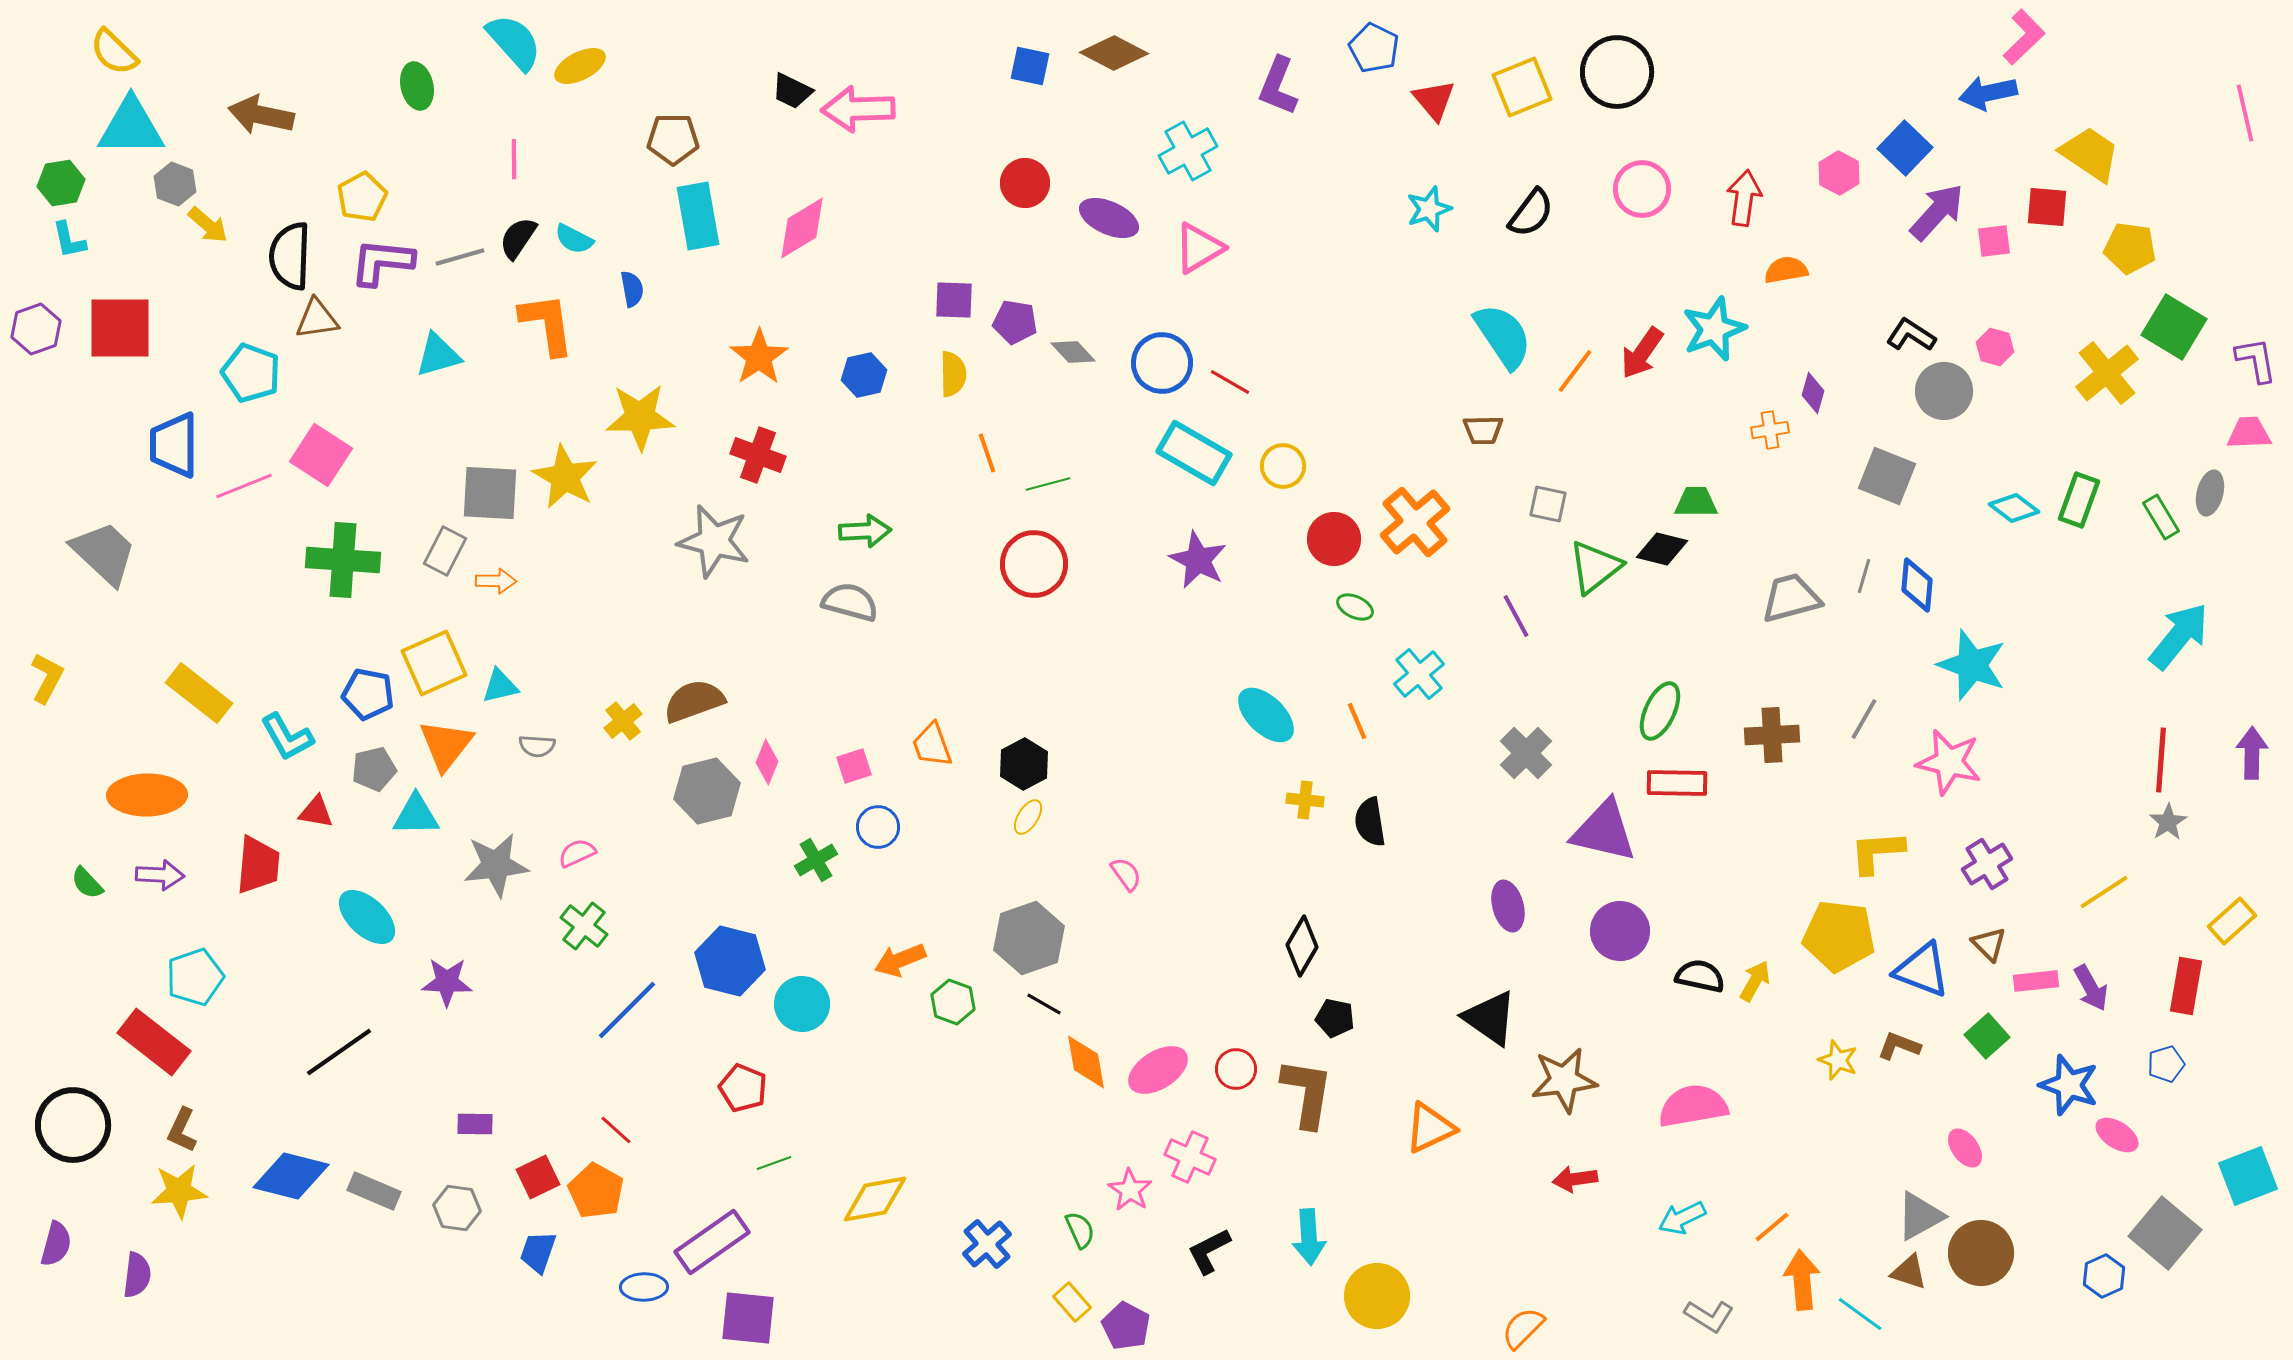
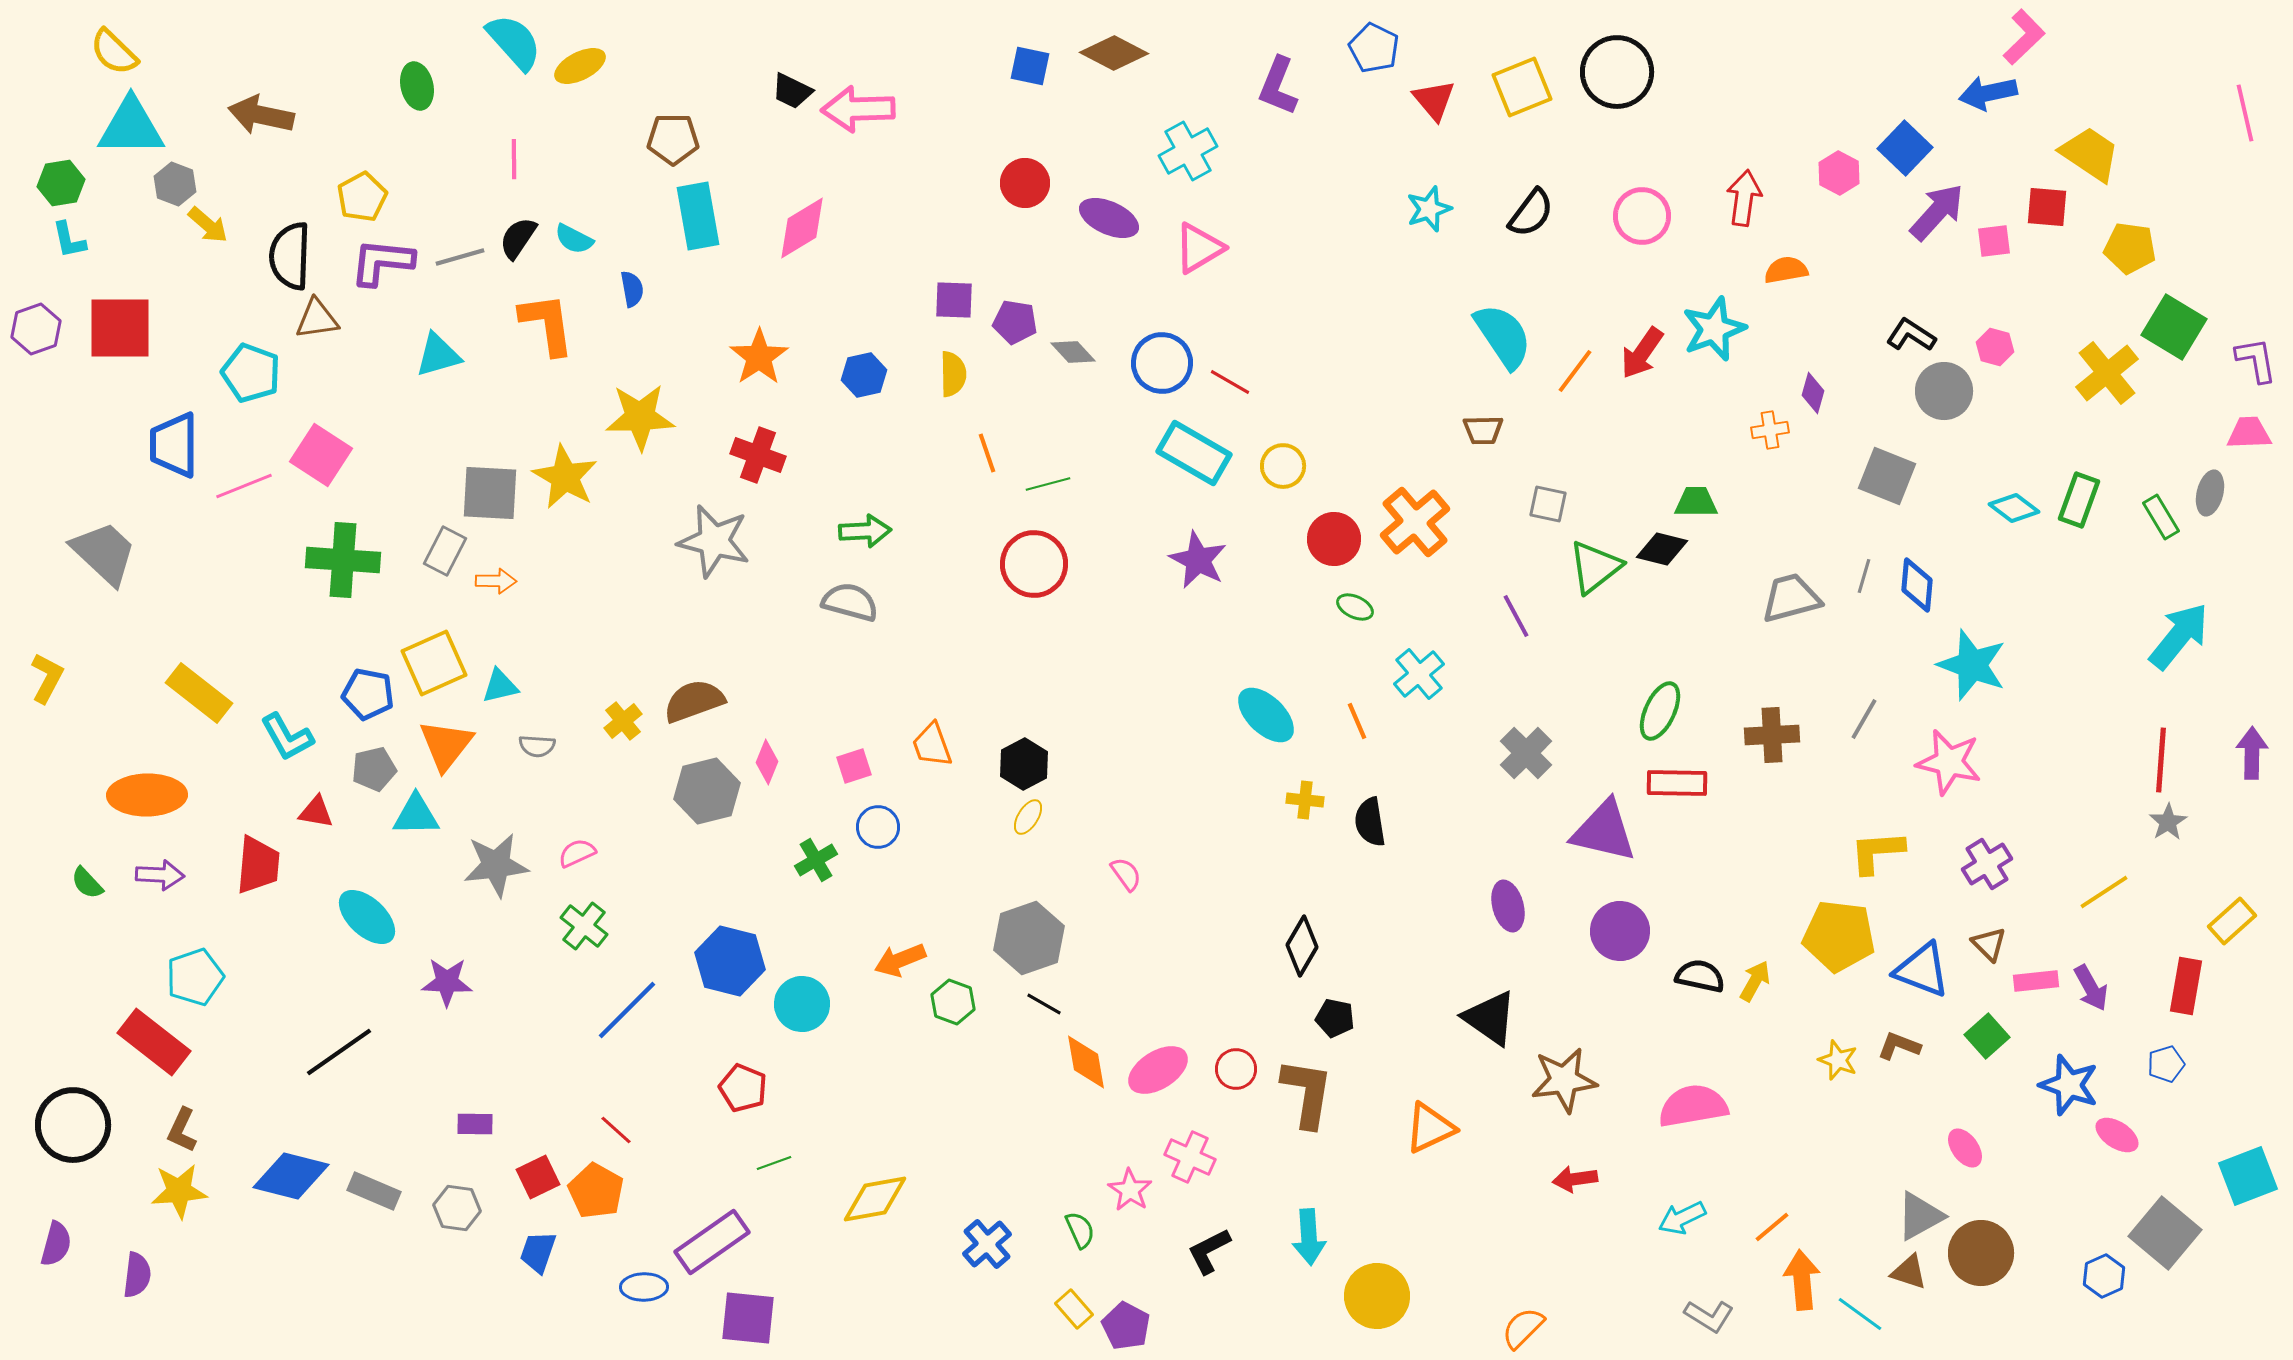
pink circle at (1642, 189): moved 27 px down
yellow rectangle at (1072, 1302): moved 2 px right, 7 px down
